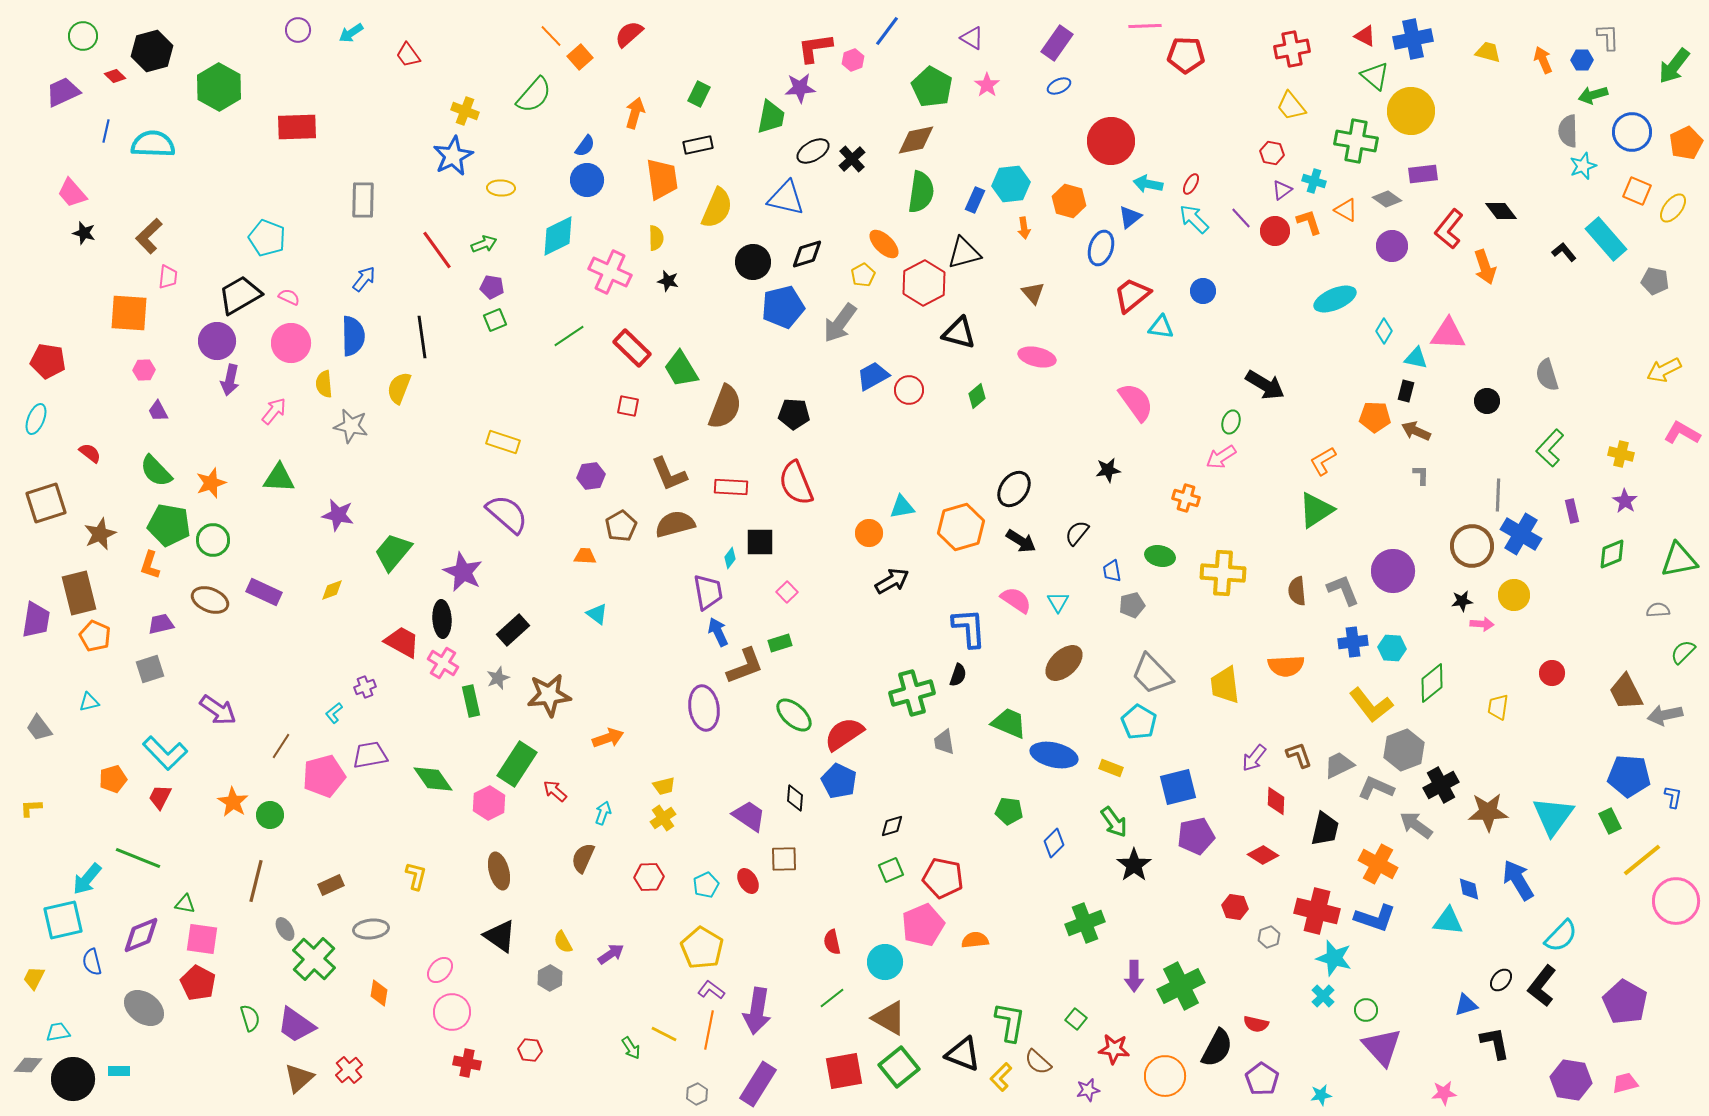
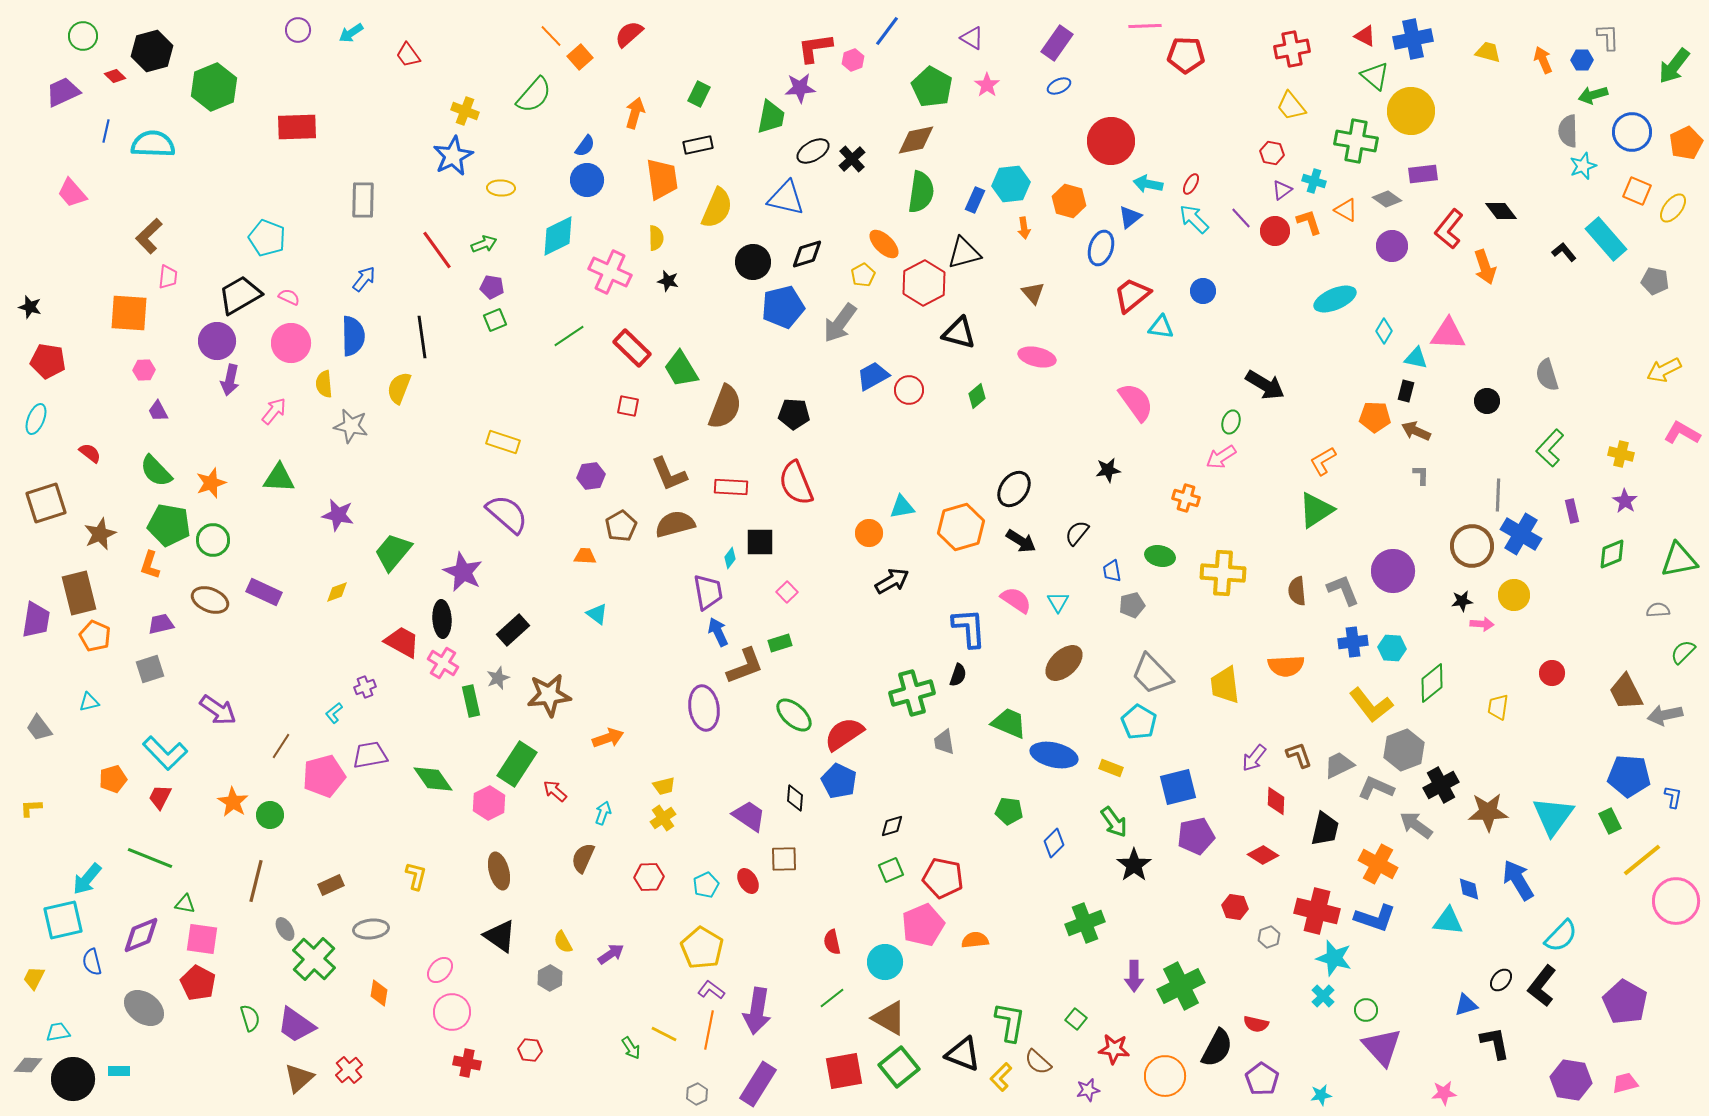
green hexagon at (219, 87): moved 5 px left; rotated 9 degrees clockwise
black star at (84, 233): moved 54 px left, 74 px down
yellow diamond at (332, 590): moved 5 px right, 2 px down
green line at (138, 858): moved 12 px right
